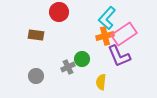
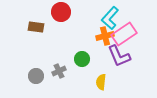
red circle: moved 2 px right
cyan L-shape: moved 3 px right
brown rectangle: moved 8 px up
gray cross: moved 9 px left, 4 px down
